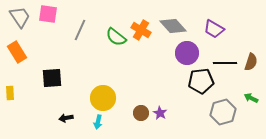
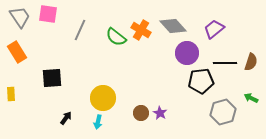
purple trapezoid: rotated 110 degrees clockwise
yellow rectangle: moved 1 px right, 1 px down
black arrow: rotated 136 degrees clockwise
